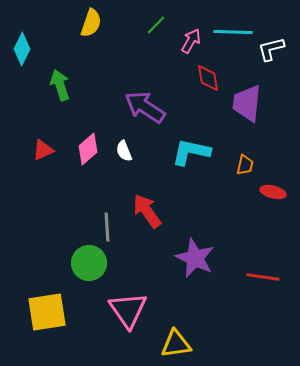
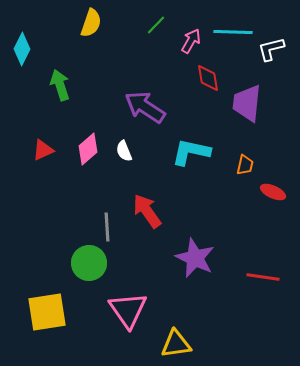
red ellipse: rotated 10 degrees clockwise
